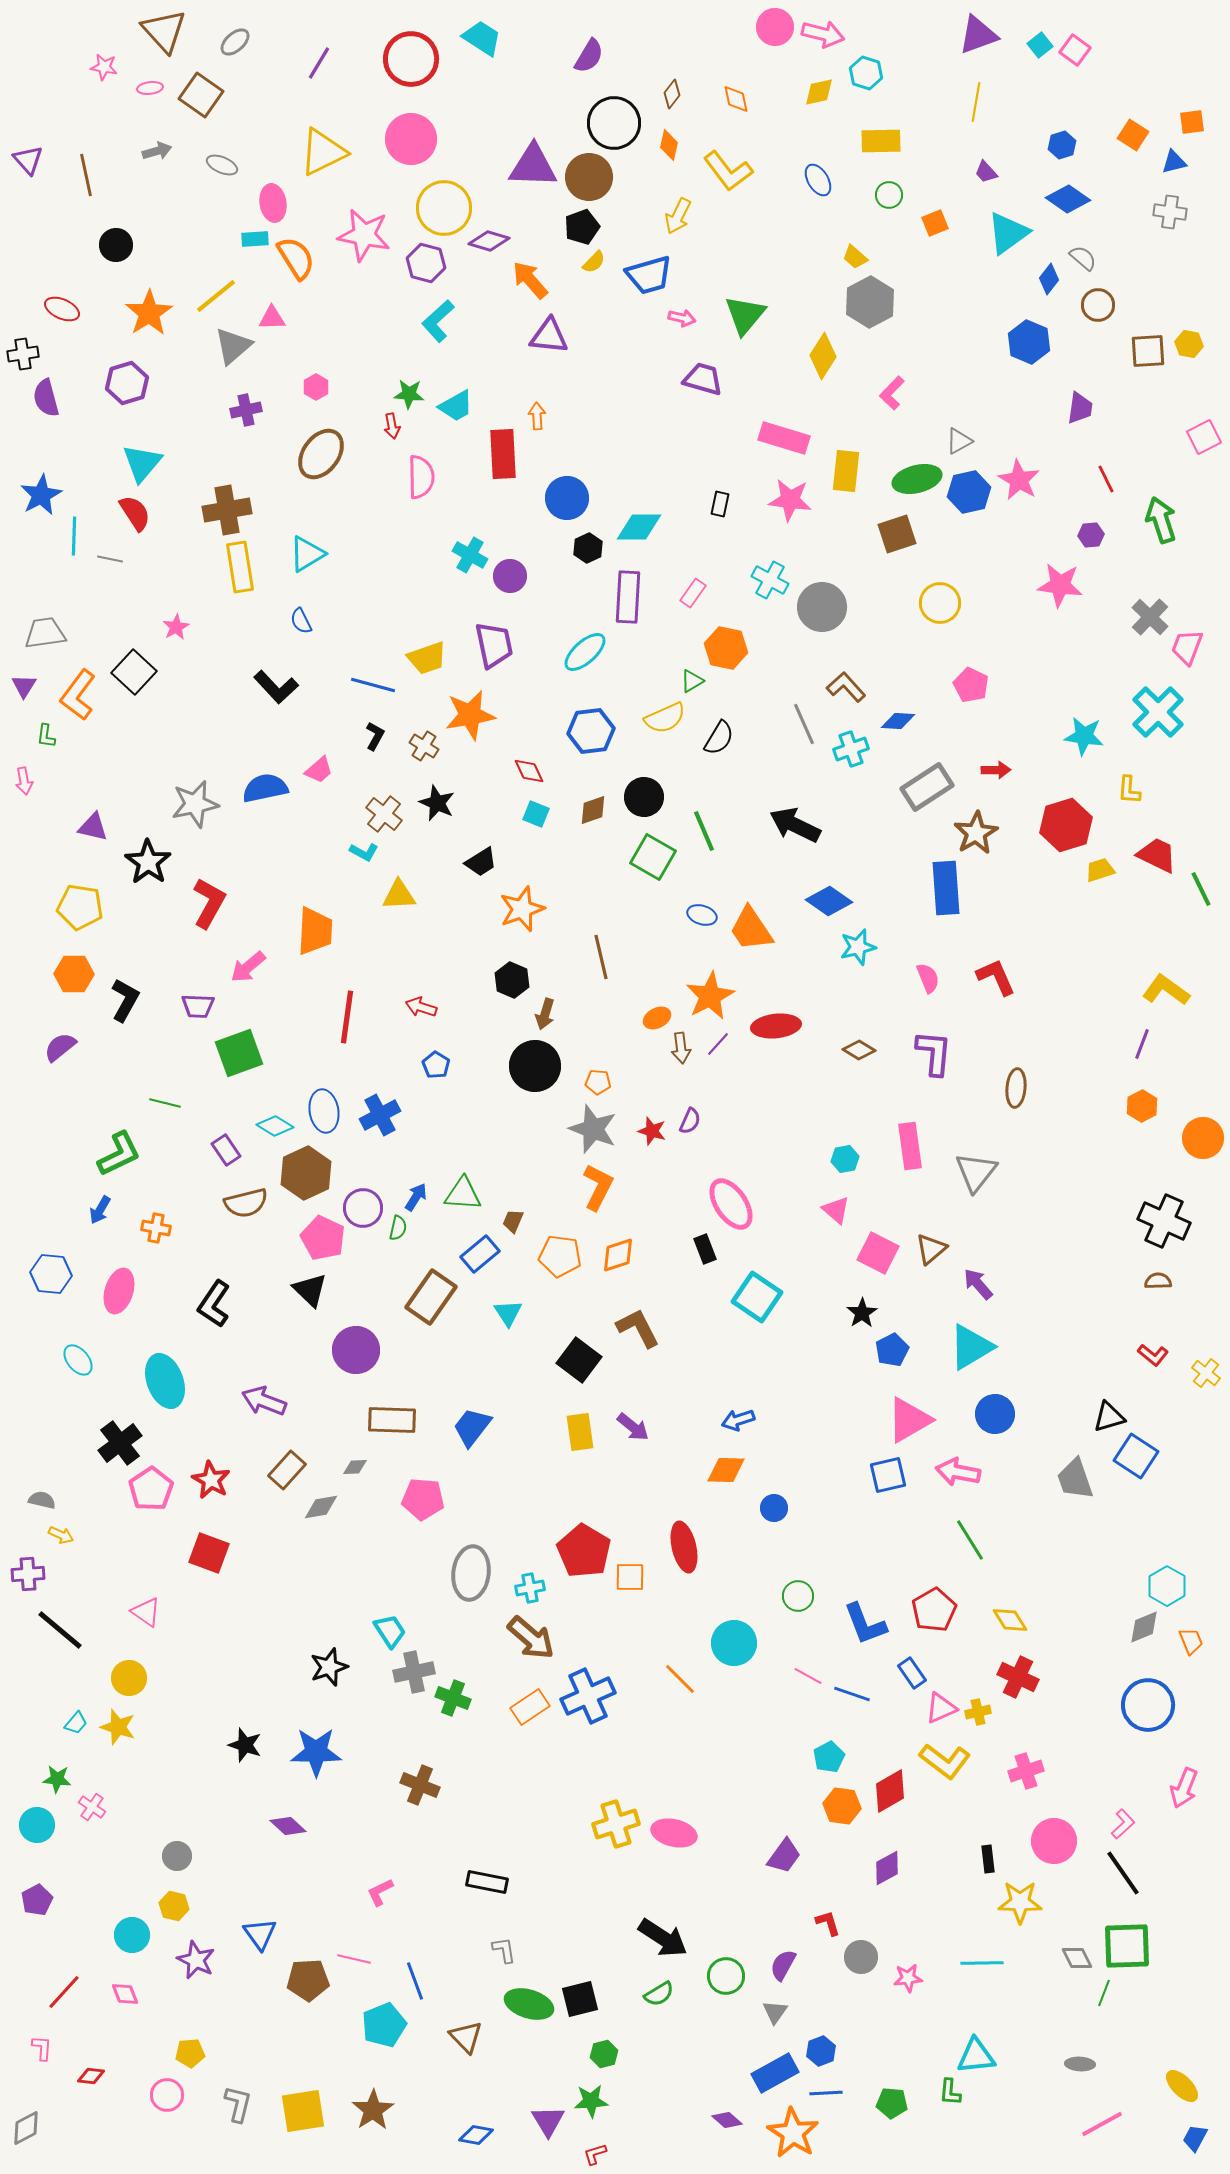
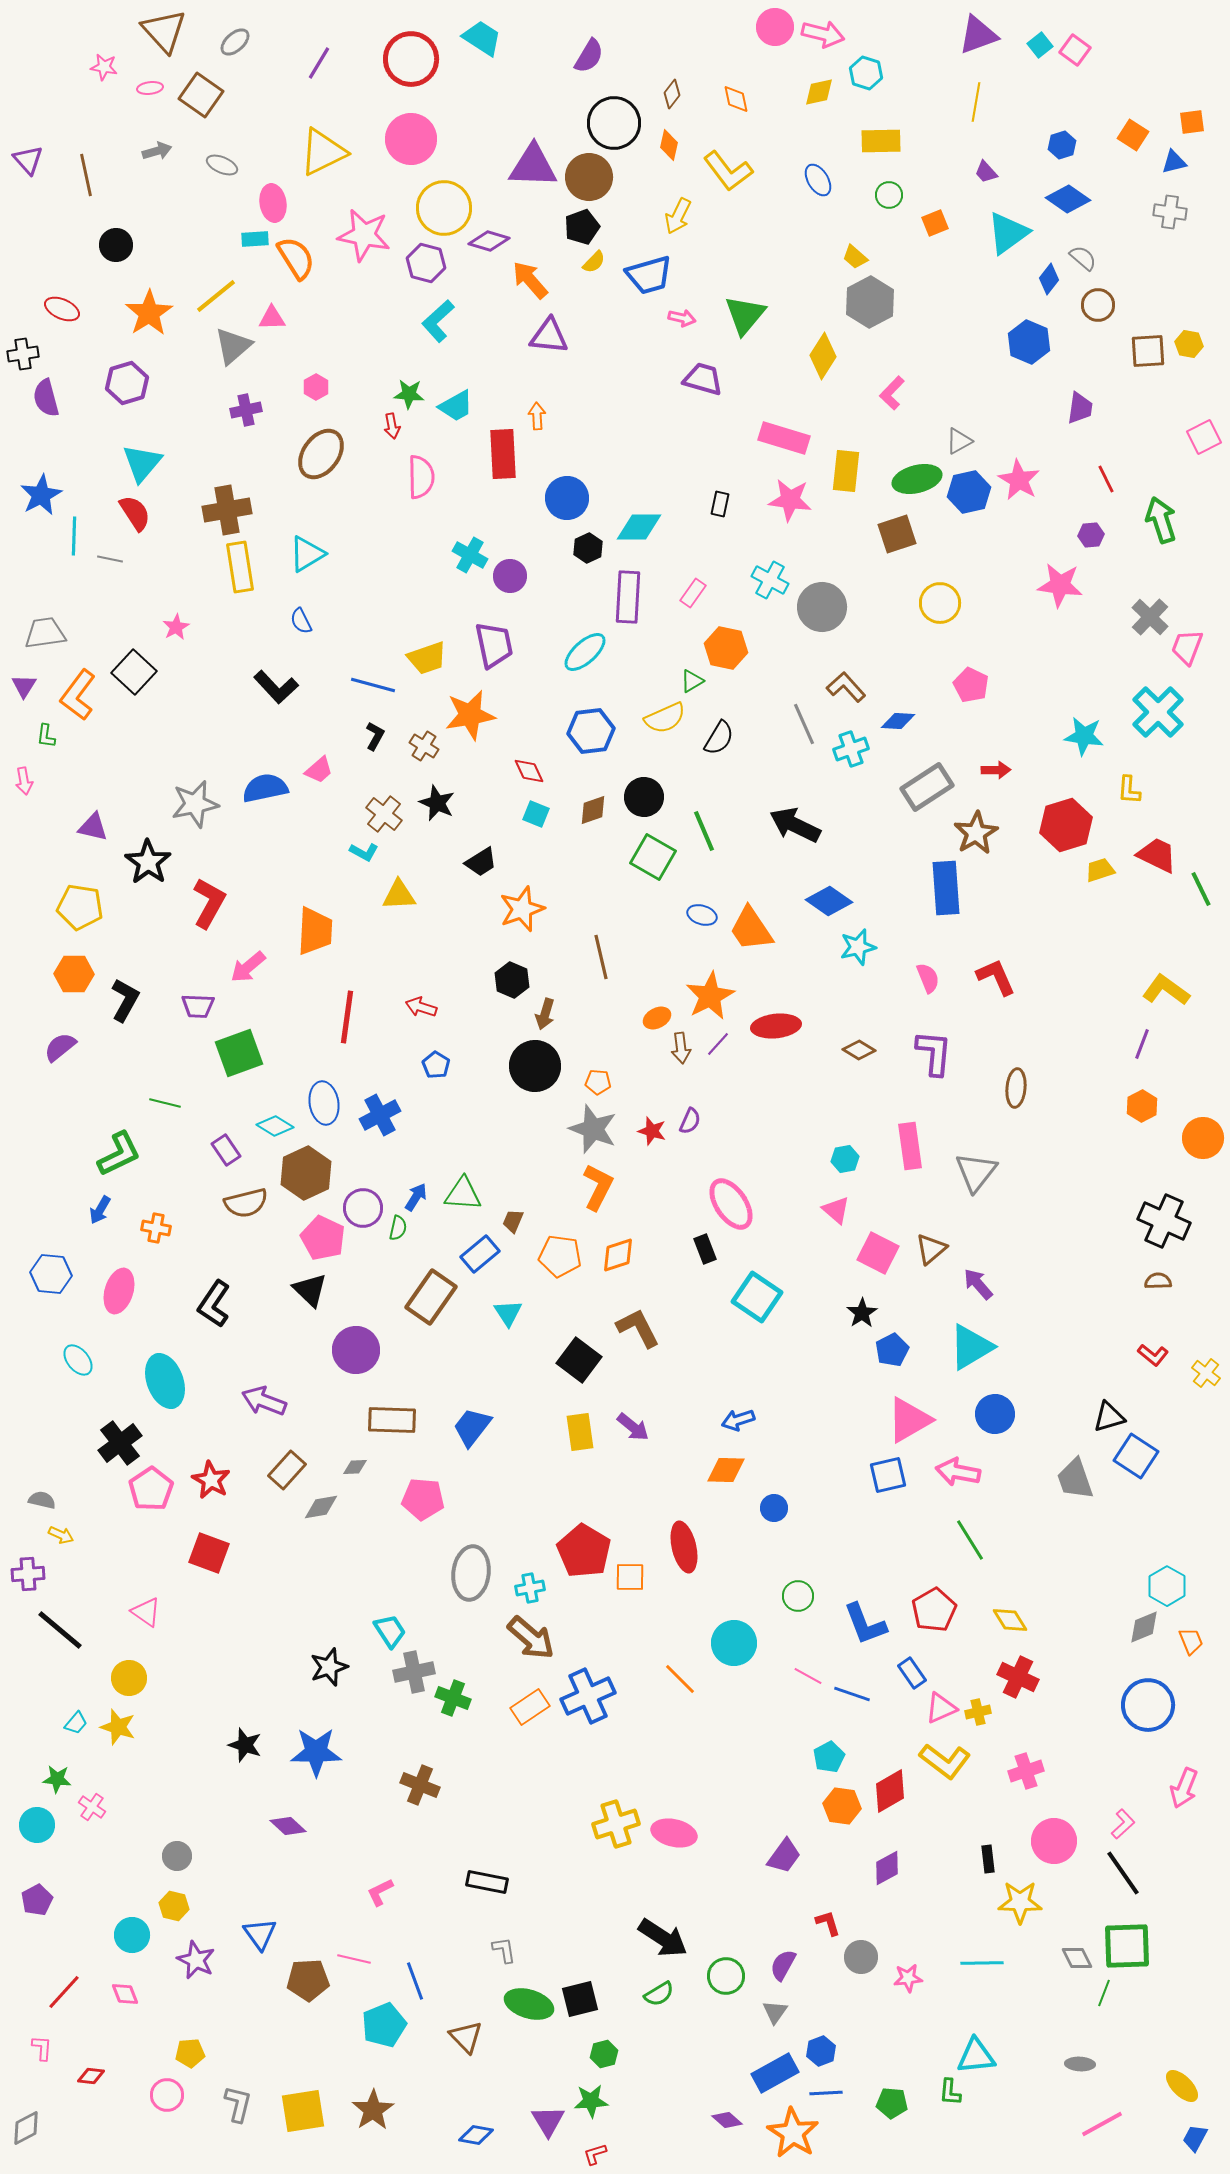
blue ellipse at (324, 1111): moved 8 px up
